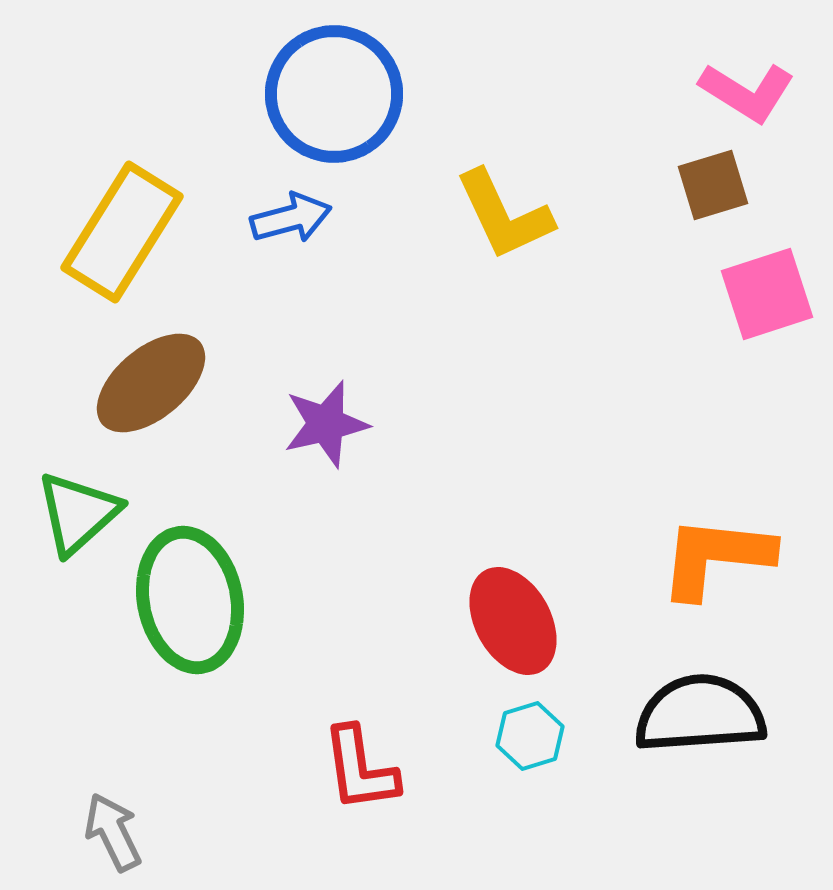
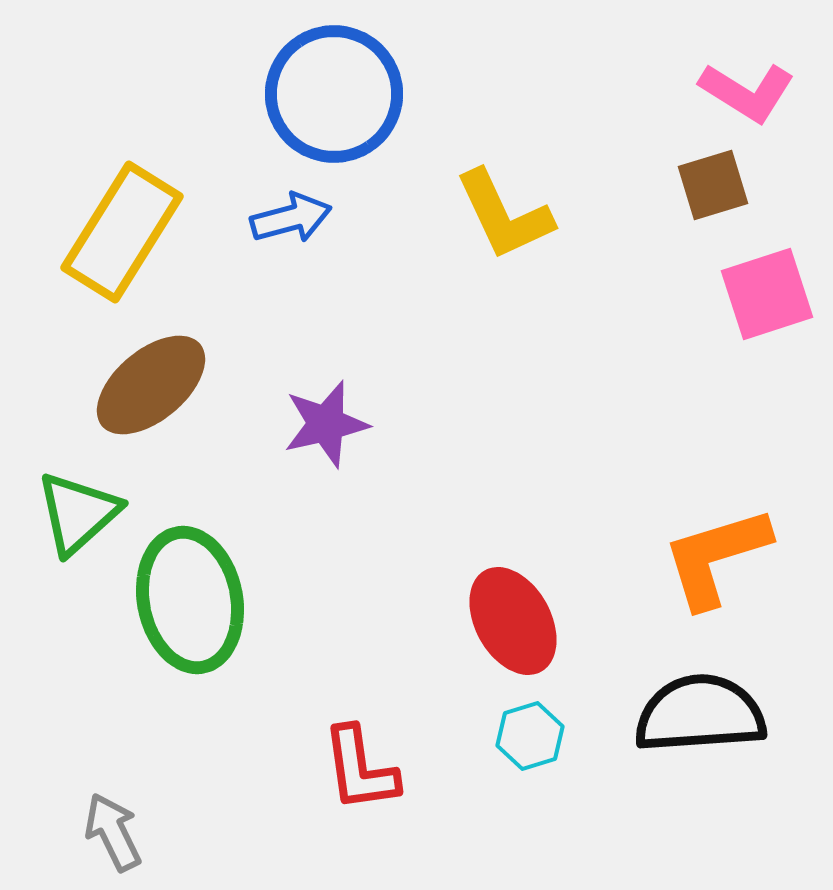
brown ellipse: moved 2 px down
orange L-shape: rotated 23 degrees counterclockwise
